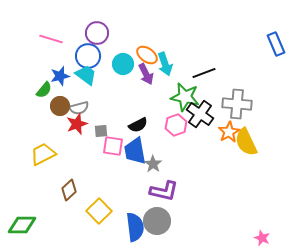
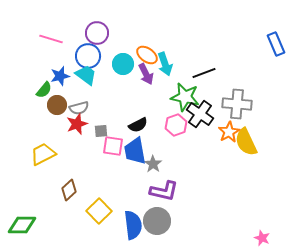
brown circle: moved 3 px left, 1 px up
blue semicircle: moved 2 px left, 2 px up
